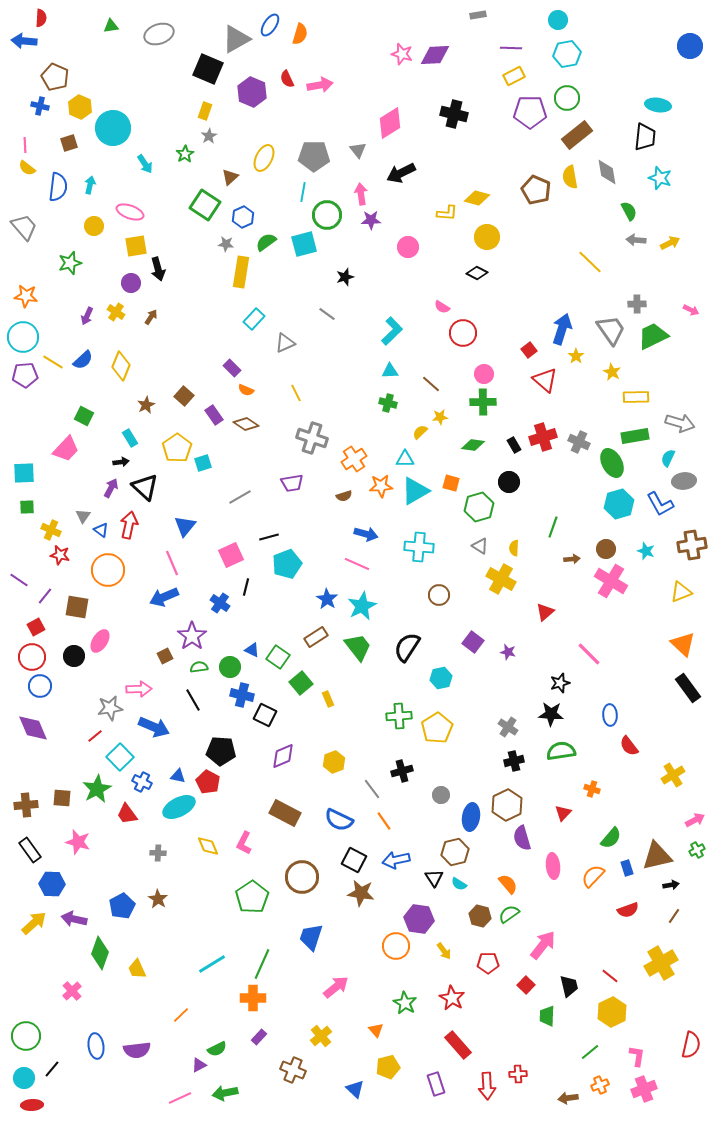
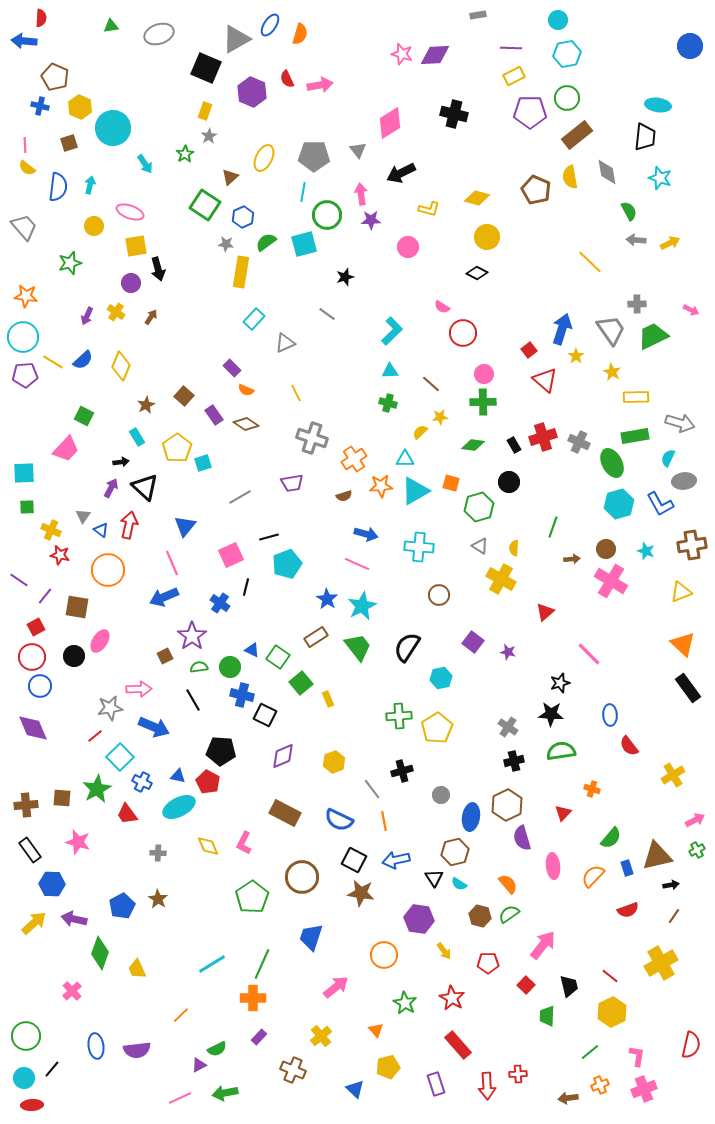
black square at (208, 69): moved 2 px left, 1 px up
yellow L-shape at (447, 213): moved 18 px left, 4 px up; rotated 10 degrees clockwise
cyan rectangle at (130, 438): moved 7 px right, 1 px up
orange line at (384, 821): rotated 24 degrees clockwise
orange circle at (396, 946): moved 12 px left, 9 px down
